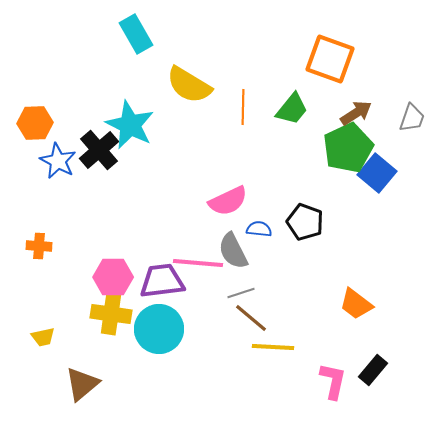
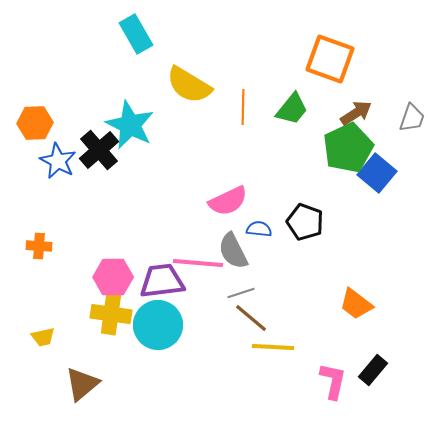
cyan circle: moved 1 px left, 4 px up
